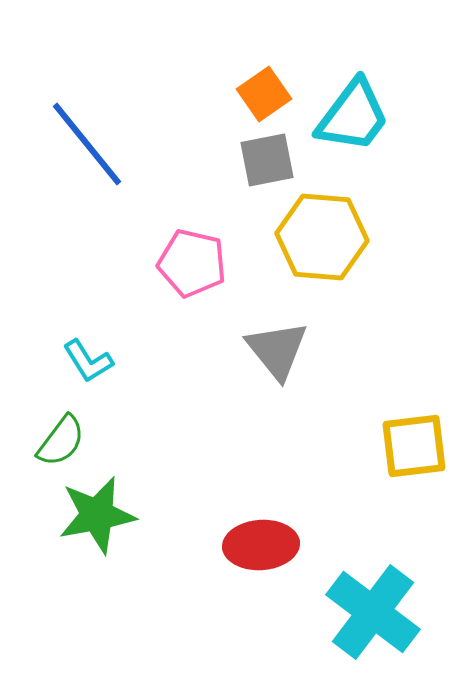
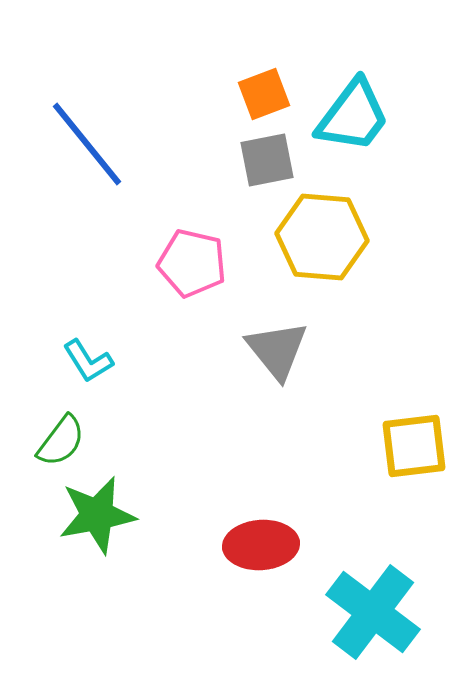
orange square: rotated 14 degrees clockwise
